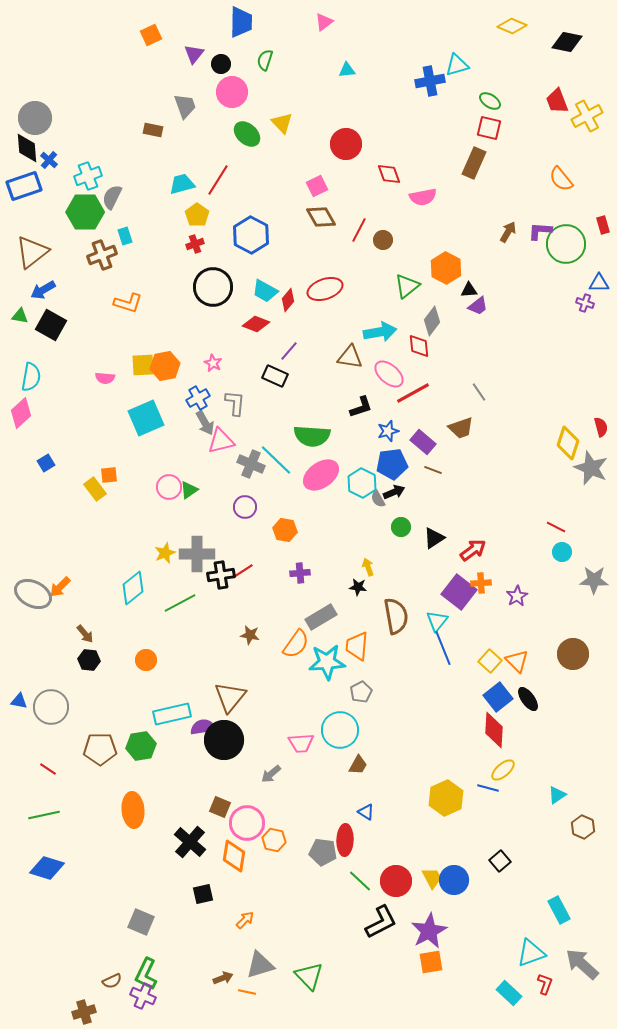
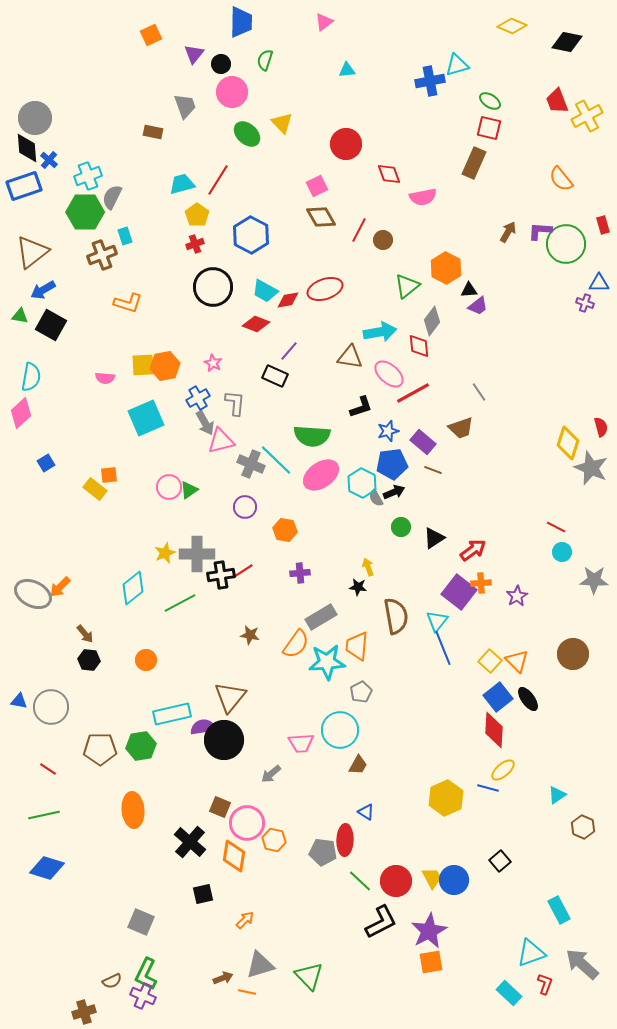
brown rectangle at (153, 130): moved 2 px down
red diamond at (288, 300): rotated 40 degrees clockwise
yellow rectangle at (95, 489): rotated 15 degrees counterclockwise
gray semicircle at (378, 499): moved 2 px left, 1 px up
